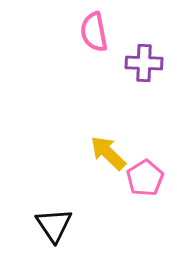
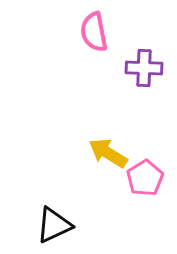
purple cross: moved 5 px down
yellow arrow: rotated 12 degrees counterclockwise
black triangle: rotated 39 degrees clockwise
